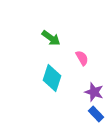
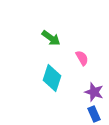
blue rectangle: moved 2 px left; rotated 21 degrees clockwise
